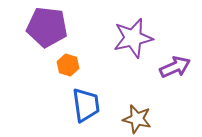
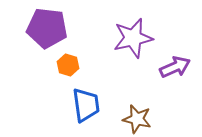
purple pentagon: moved 1 px down
